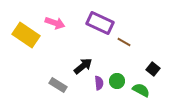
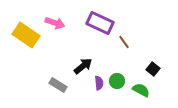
brown line: rotated 24 degrees clockwise
